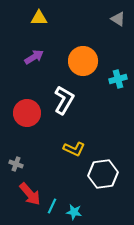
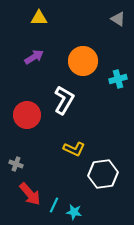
red circle: moved 2 px down
cyan line: moved 2 px right, 1 px up
